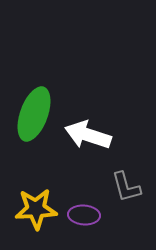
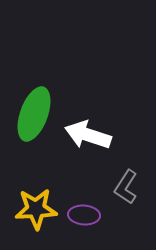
gray L-shape: rotated 48 degrees clockwise
